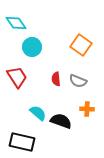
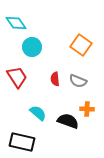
red semicircle: moved 1 px left
black semicircle: moved 7 px right
